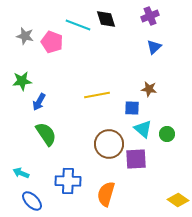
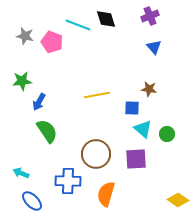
blue triangle: rotated 28 degrees counterclockwise
green semicircle: moved 1 px right, 3 px up
brown circle: moved 13 px left, 10 px down
